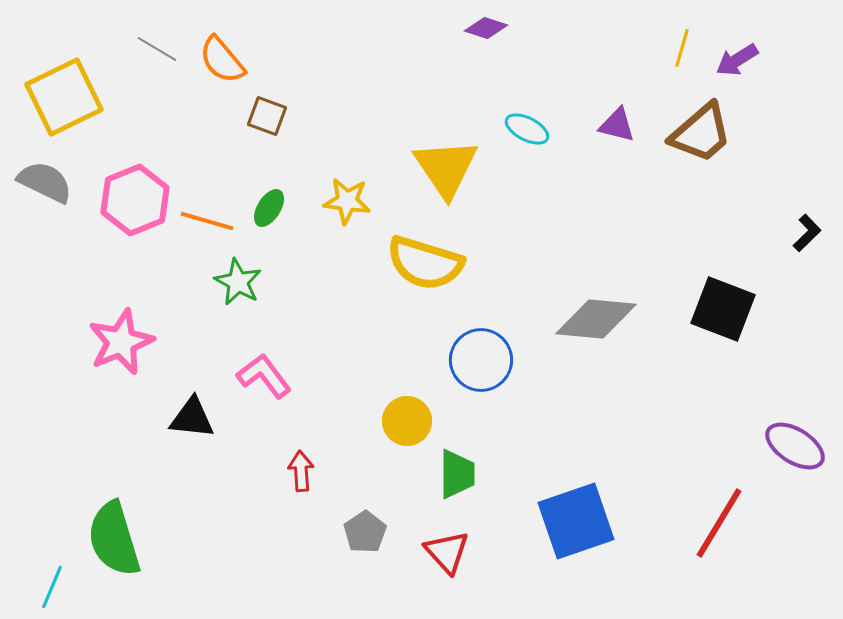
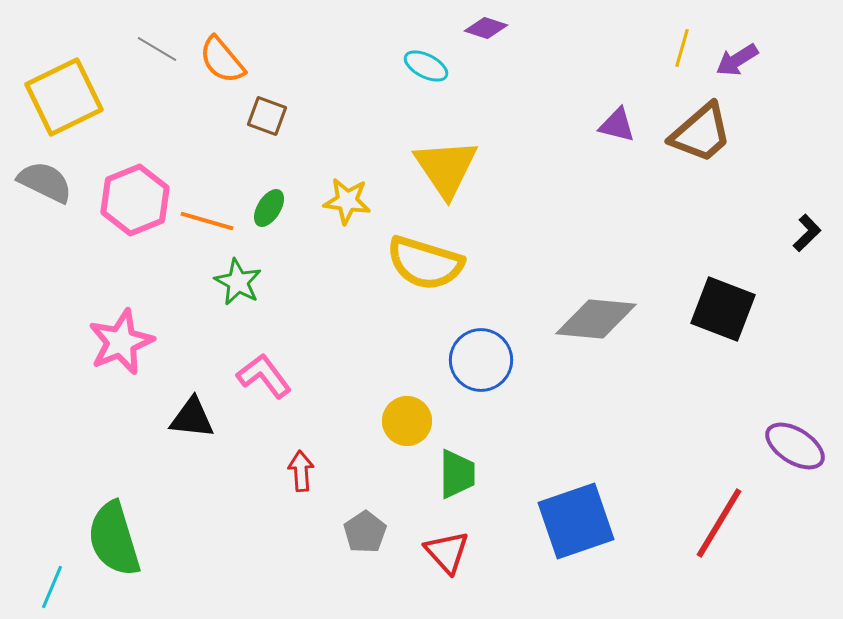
cyan ellipse: moved 101 px left, 63 px up
